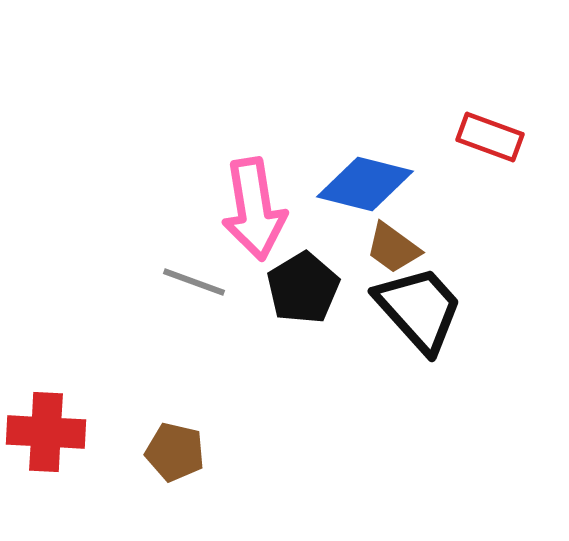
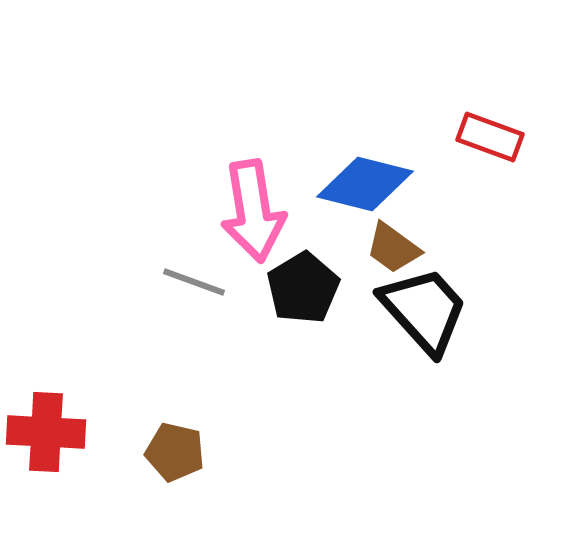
pink arrow: moved 1 px left, 2 px down
black trapezoid: moved 5 px right, 1 px down
